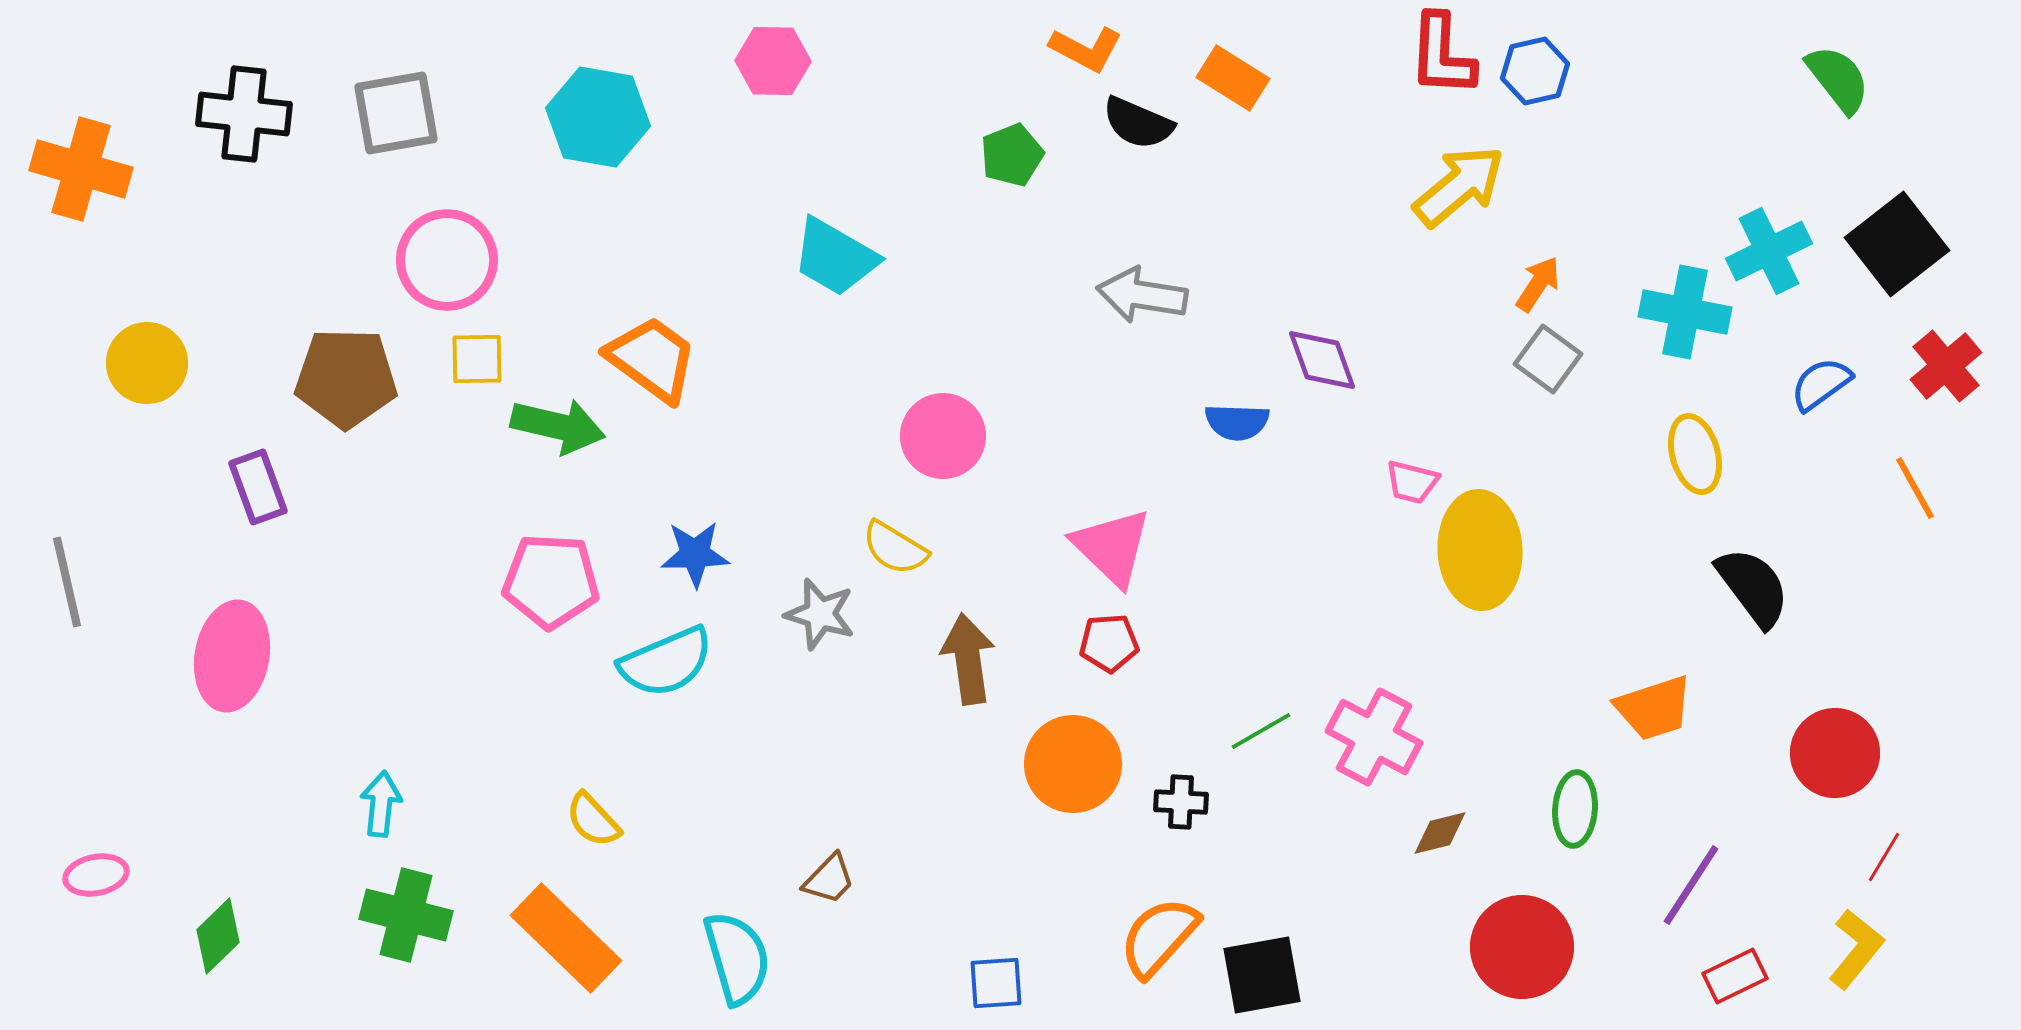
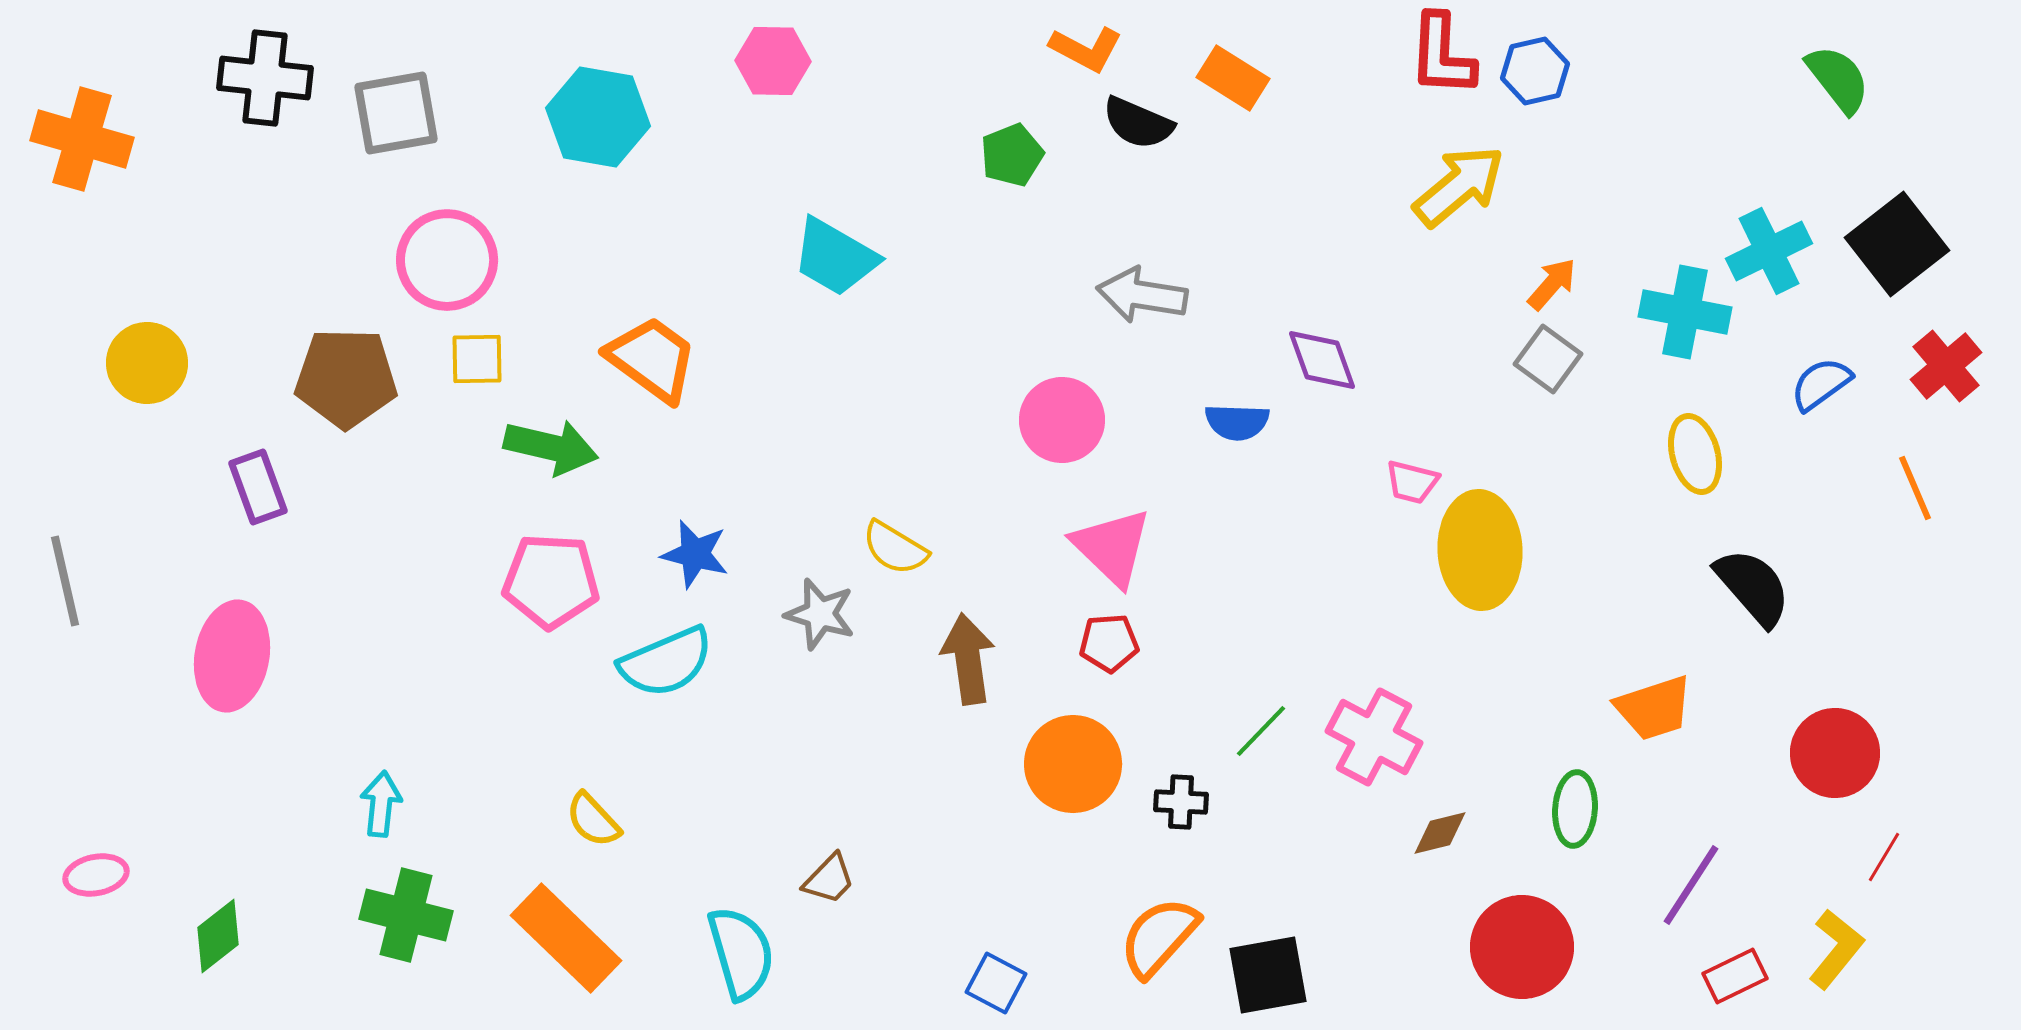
black cross at (244, 114): moved 21 px right, 36 px up
orange cross at (81, 169): moved 1 px right, 30 px up
orange arrow at (1538, 284): moved 14 px right; rotated 8 degrees clockwise
green arrow at (558, 426): moved 7 px left, 21 px down
pink circle at (943, 436): moved 119 px right, 16 px up
orange line at (1915, 488): rotated 6 degrees clockwise
blue star at (695, 554): rotated 16 degrees clockwise
gray line at (67, 582): moved 2 px left, 1 px up
black semicircle at (1753, 587): rotated 4 degrees counterclockwise
green line at (1261, 731): rotated 16 degrees counterclockwise
green diamond at (218, 936): rotated 6 degrees clockwise
yellow L-shape at (1856, 949): moved 20 px left
cyan semicircle at (737, 958): moved 4 px right, 5 px up
black square at (1262, 975): moved 6 px right
blue square at (996, 983): rotated 32 degrees clockwise
